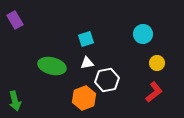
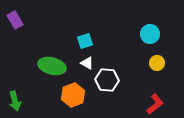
cyan circle: moved 7 px right
cyan square: moved 1 px left, 2 px down
white triangle: rotated 40 degrees clockwise
white hexagon: rotated 15 degrees clockwise
red L-shape: moved 1 px right, 12 px down
orange hexagon: moved 11 px left, 3 px up
